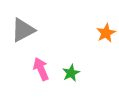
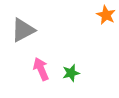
orange star: moved 18 px up; rotated 18 degrees counterclockwise
green star: rotated 12 degrees clockwise
